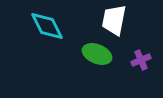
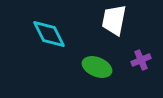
cyan diamond: moved 2 px right, 8 px down
green ellipse: moved 13 px down
